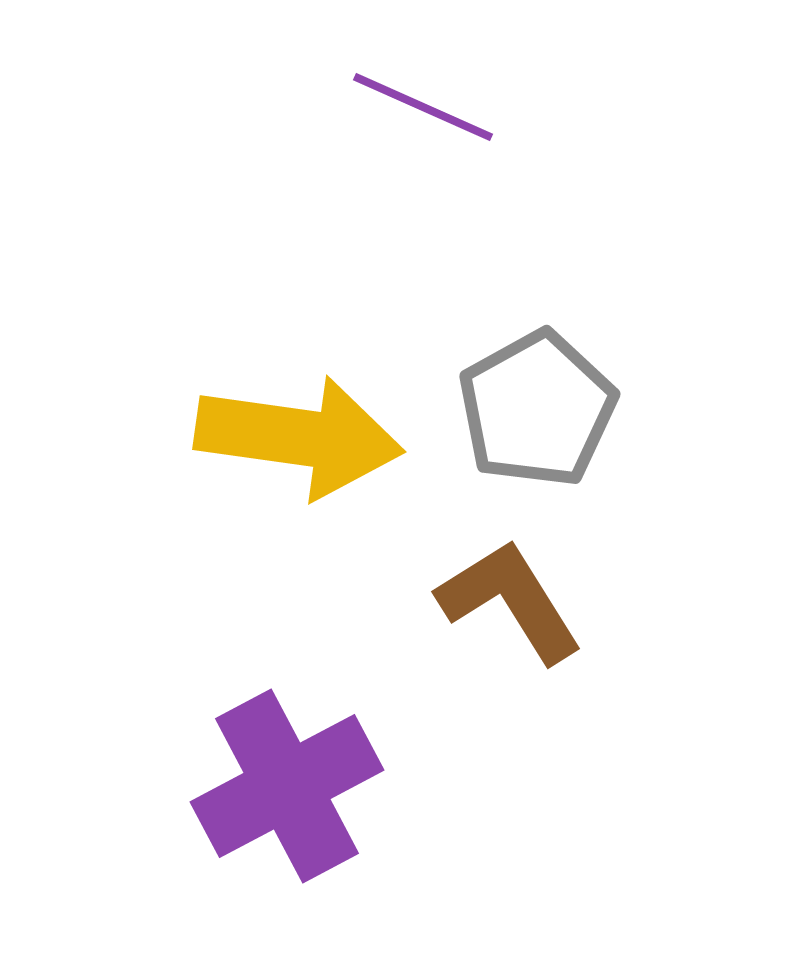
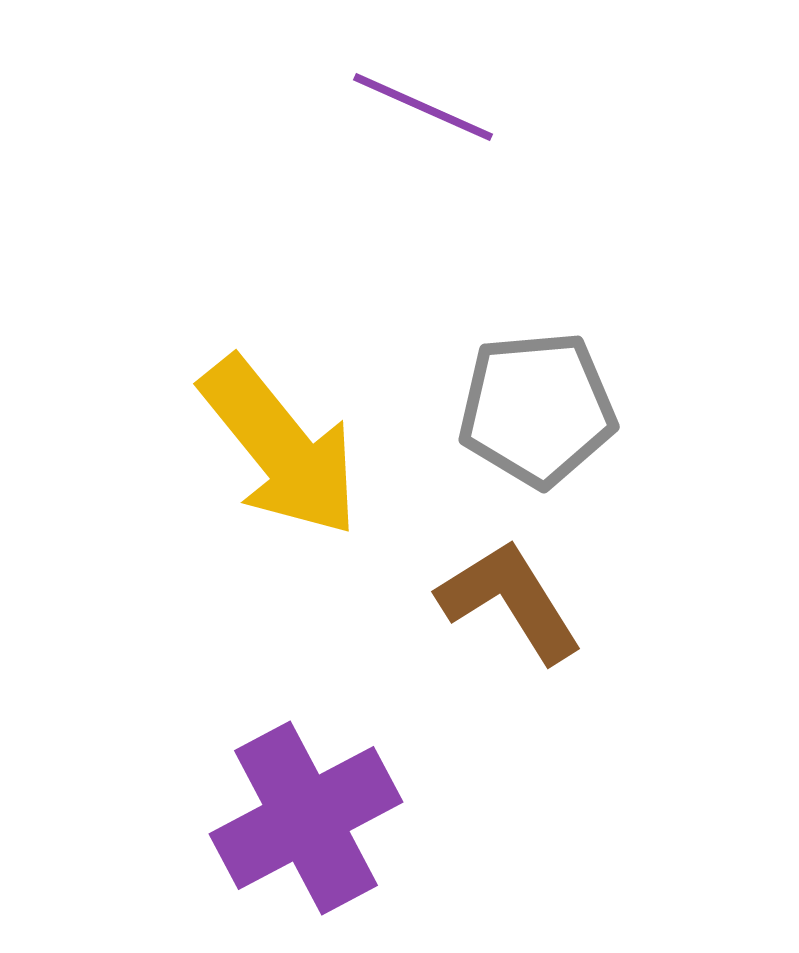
gray pentagon: rotated 24 degrees clockwise
yellow arrow: moved 19 px left, 10 px down; rotated 43 degrees clockwise
purple cross: moved 19 px right, 32 px down
